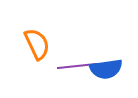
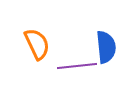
blue semicircle: moved 22 px up; rotated 88 degrees counterclockwise
